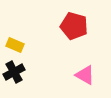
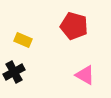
yellow rectangle: moved 8 px right, 5 px up
